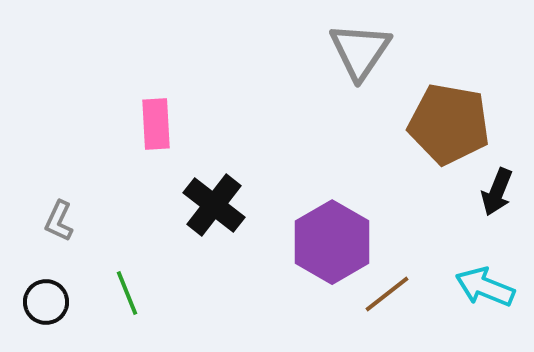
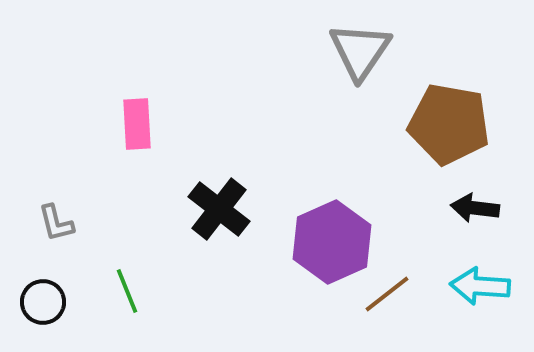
pink rectangle: moved 19 px left
black arrow: moved 22 px left, 16 px down; rotated 75 degrees clockwise
black cross: moved 5 px right, 4 px down
gray L-shape: moved 3 px left, 2 px down; rotated 39 degrees counterclockwise
purple hexagon: rotated 6 degrees clockwise
cyan arrow: moved 5 px left, 1 px up; rotated 18 degrees counterclockwise
green line: moved 2 px up
black circle: moved 3 px left
